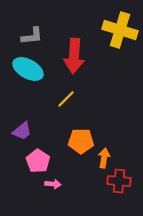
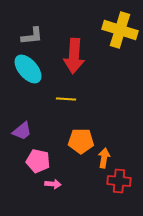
cyan ellipse: rotated 20 degrees clockwise
yellow line: rotated 48 degrees clockwise
pink pentagon: rotated 20 degrees counterclockwise
